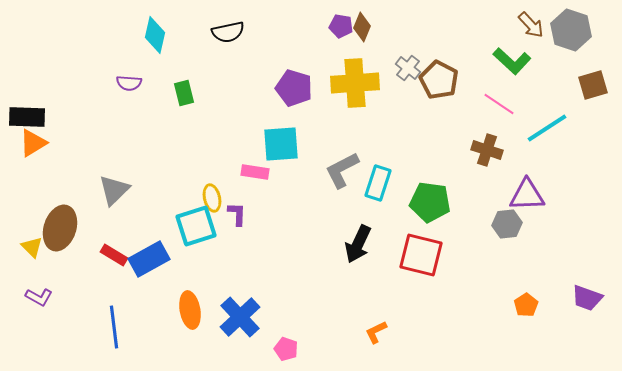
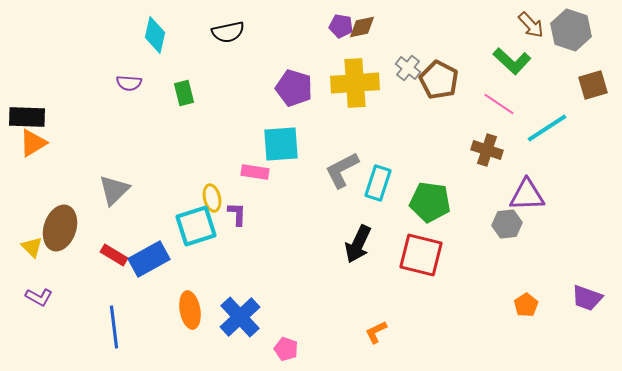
brown diamond at (362, 27): rotated 56 degrees clockwise
